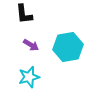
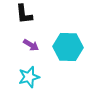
cyan hexagon: rotated 12 degrees clockwise
